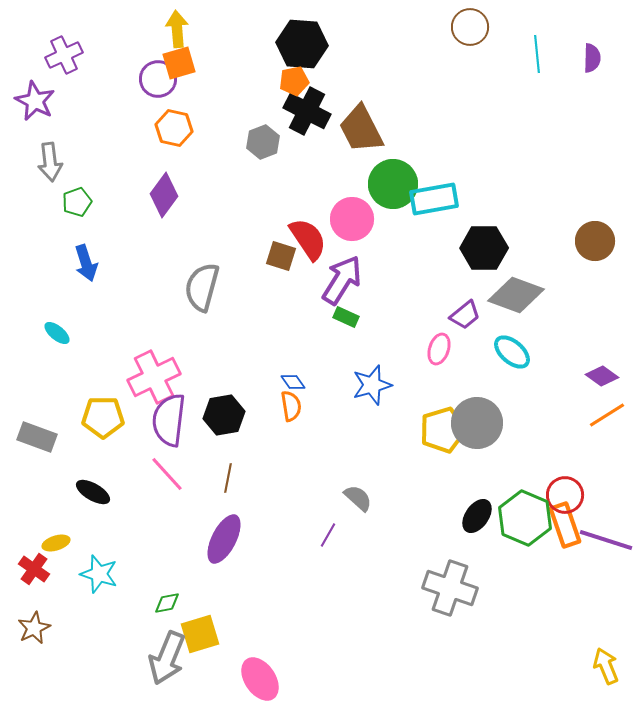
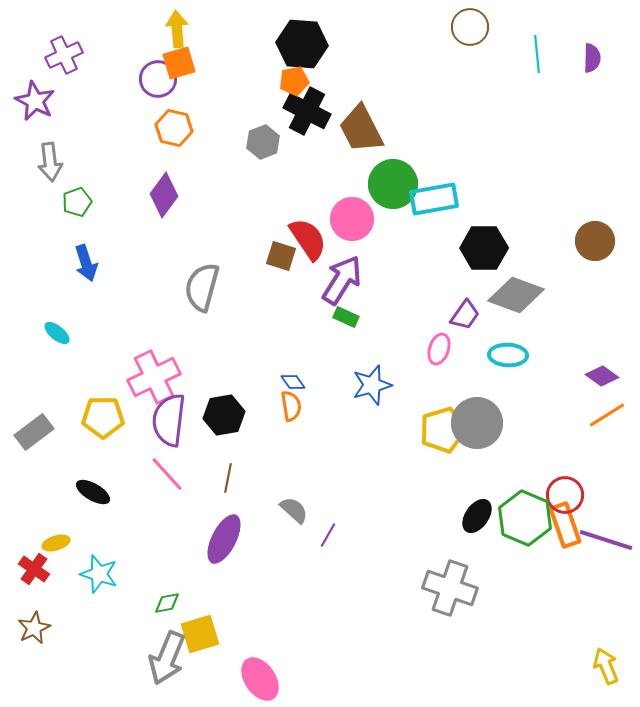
purple trapezoid at (465, 315): rotated 16 degrees counterclockwise
cyan ellipse at (512, 352): moved 4 px left, 3 px down; rotated 39 degrees counterclockwise
gray rectangle at (37, 437): moved 3 px left, 5 px up; rotated 57 degrees counterclockwise
gray semicircle at (358, 498): moved 64 px left, 12 px down
